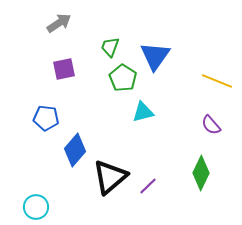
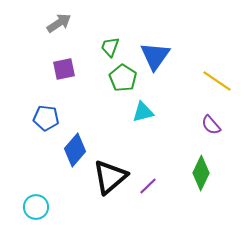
yellow line: rotated 12 degrees clockwise
